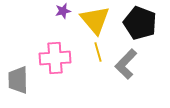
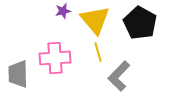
black pentagon: rotated 8 degrees clockwise
gray L-shape: moved 7 px left, 12 px down
gray trapezoid: moved 6 px up
